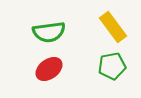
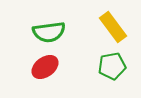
red ellipse: moved 4 px left, 2 px up
